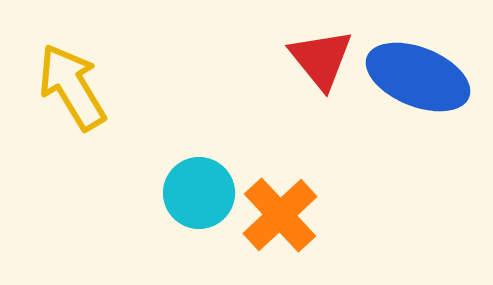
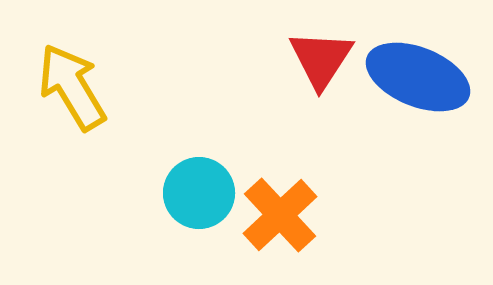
red triangle: rotated 12 degrees clockwise
